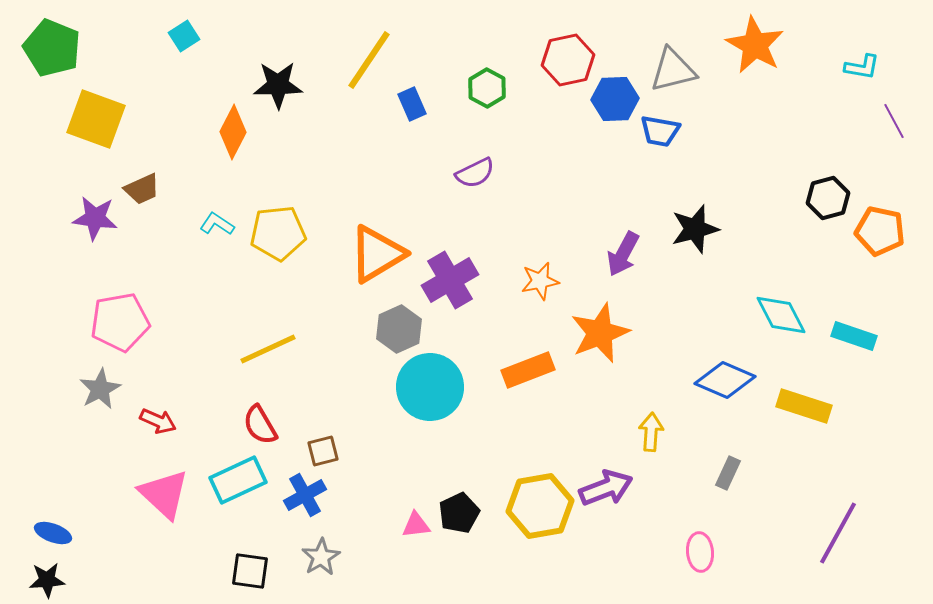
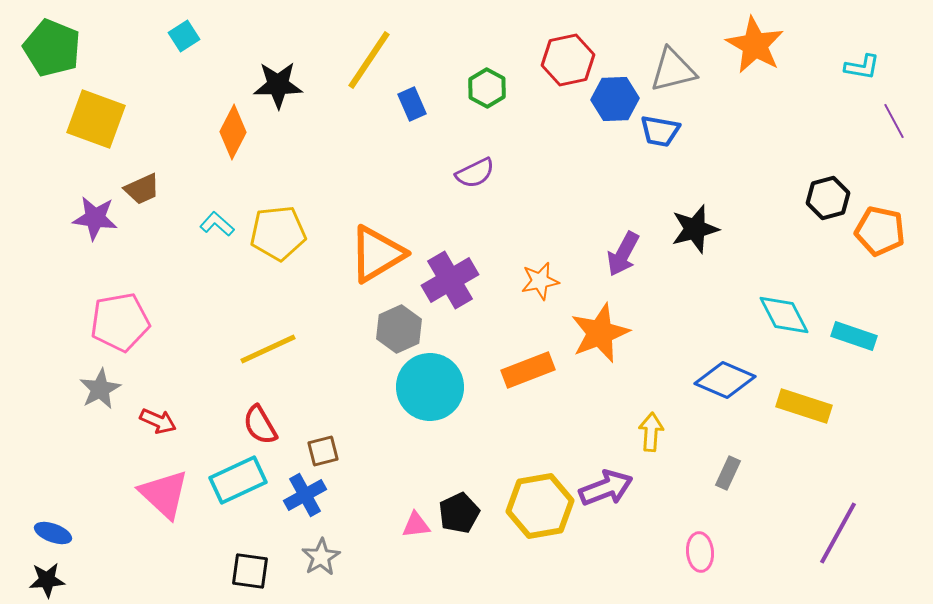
cyan L-shape at (217, 224): rotated 8 degrees clockwise
cyan diamond at (781, 315): moved 3 px right
